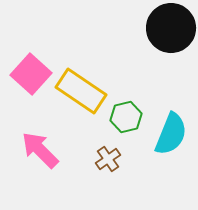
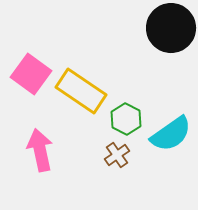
pink square: rotated 6 degrees counterclockwise
green hexagon: moved 2 px down; rotated 20 degrees counterclockwise
cyan semicircle: rotated 33 degrees clockwise
pink arrow: rotated 33 degrees clockwise
brown cross: moved 9 px right, 4 px up
